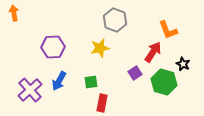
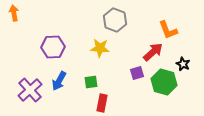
yellow star: rotated 18 degrees clockwise
red arrow: rotated 15 degrees clockwise
purple square: moved 2 px right; rotated 16 degrees clockwise
